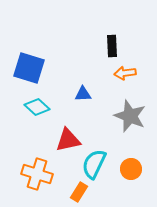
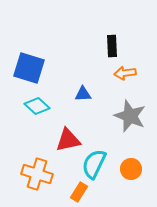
cyan diamond: moved 1 px up
